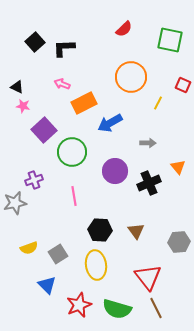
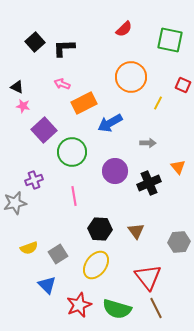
black hexagon: moved 1 px up
yellow ellipse: rotated 44 degrees clockwise
